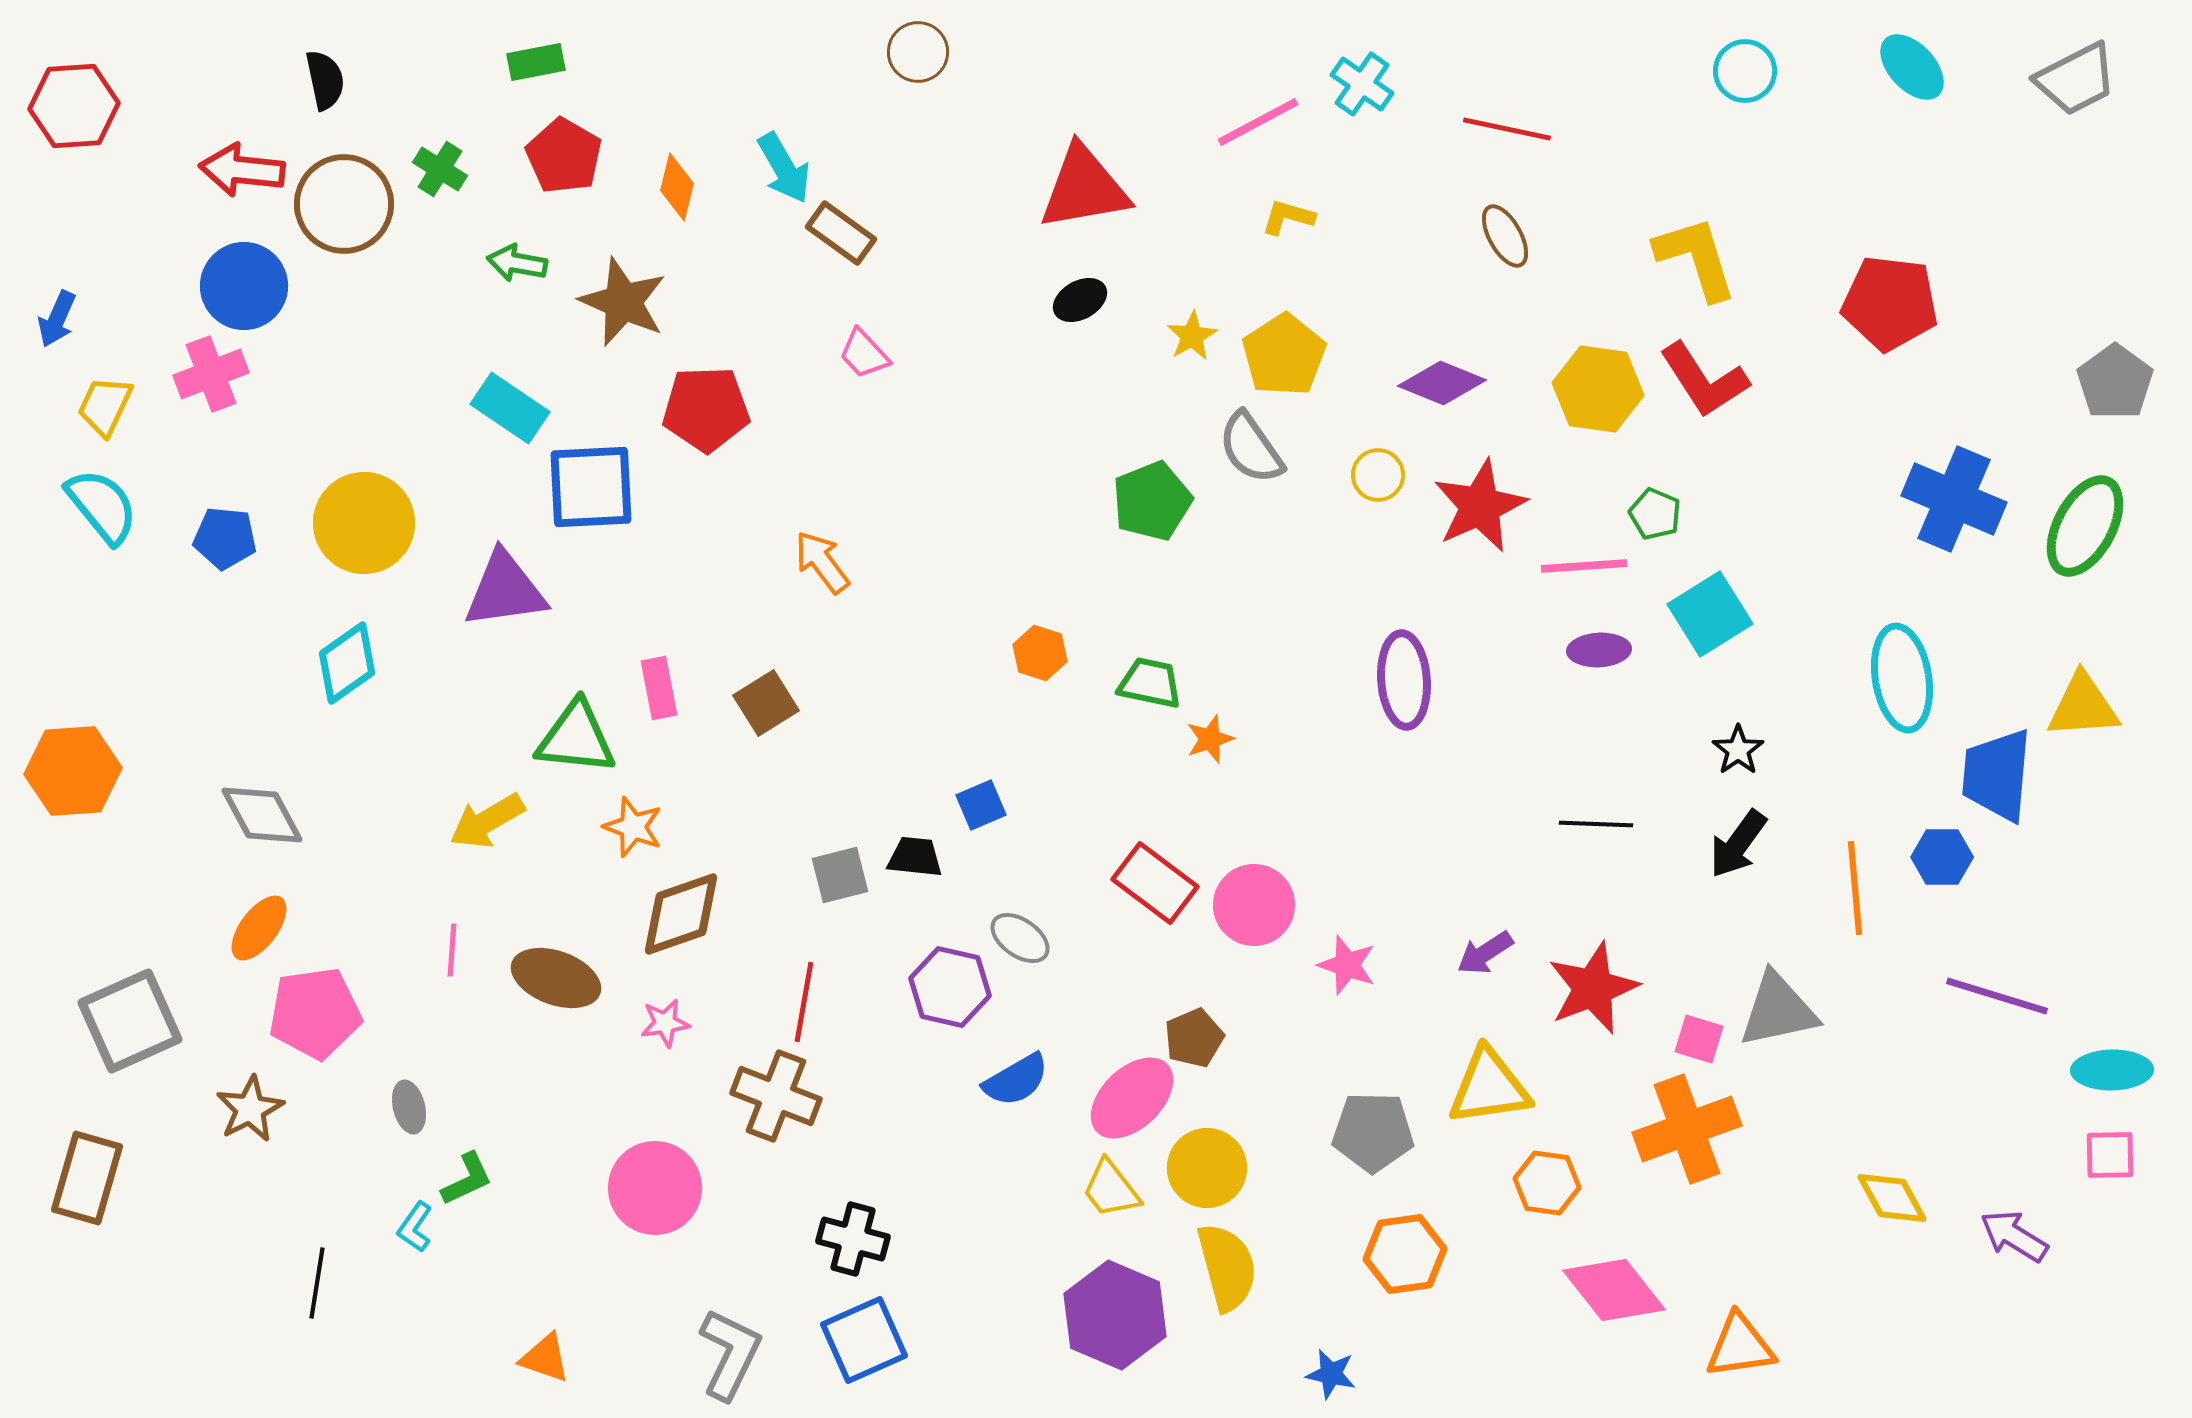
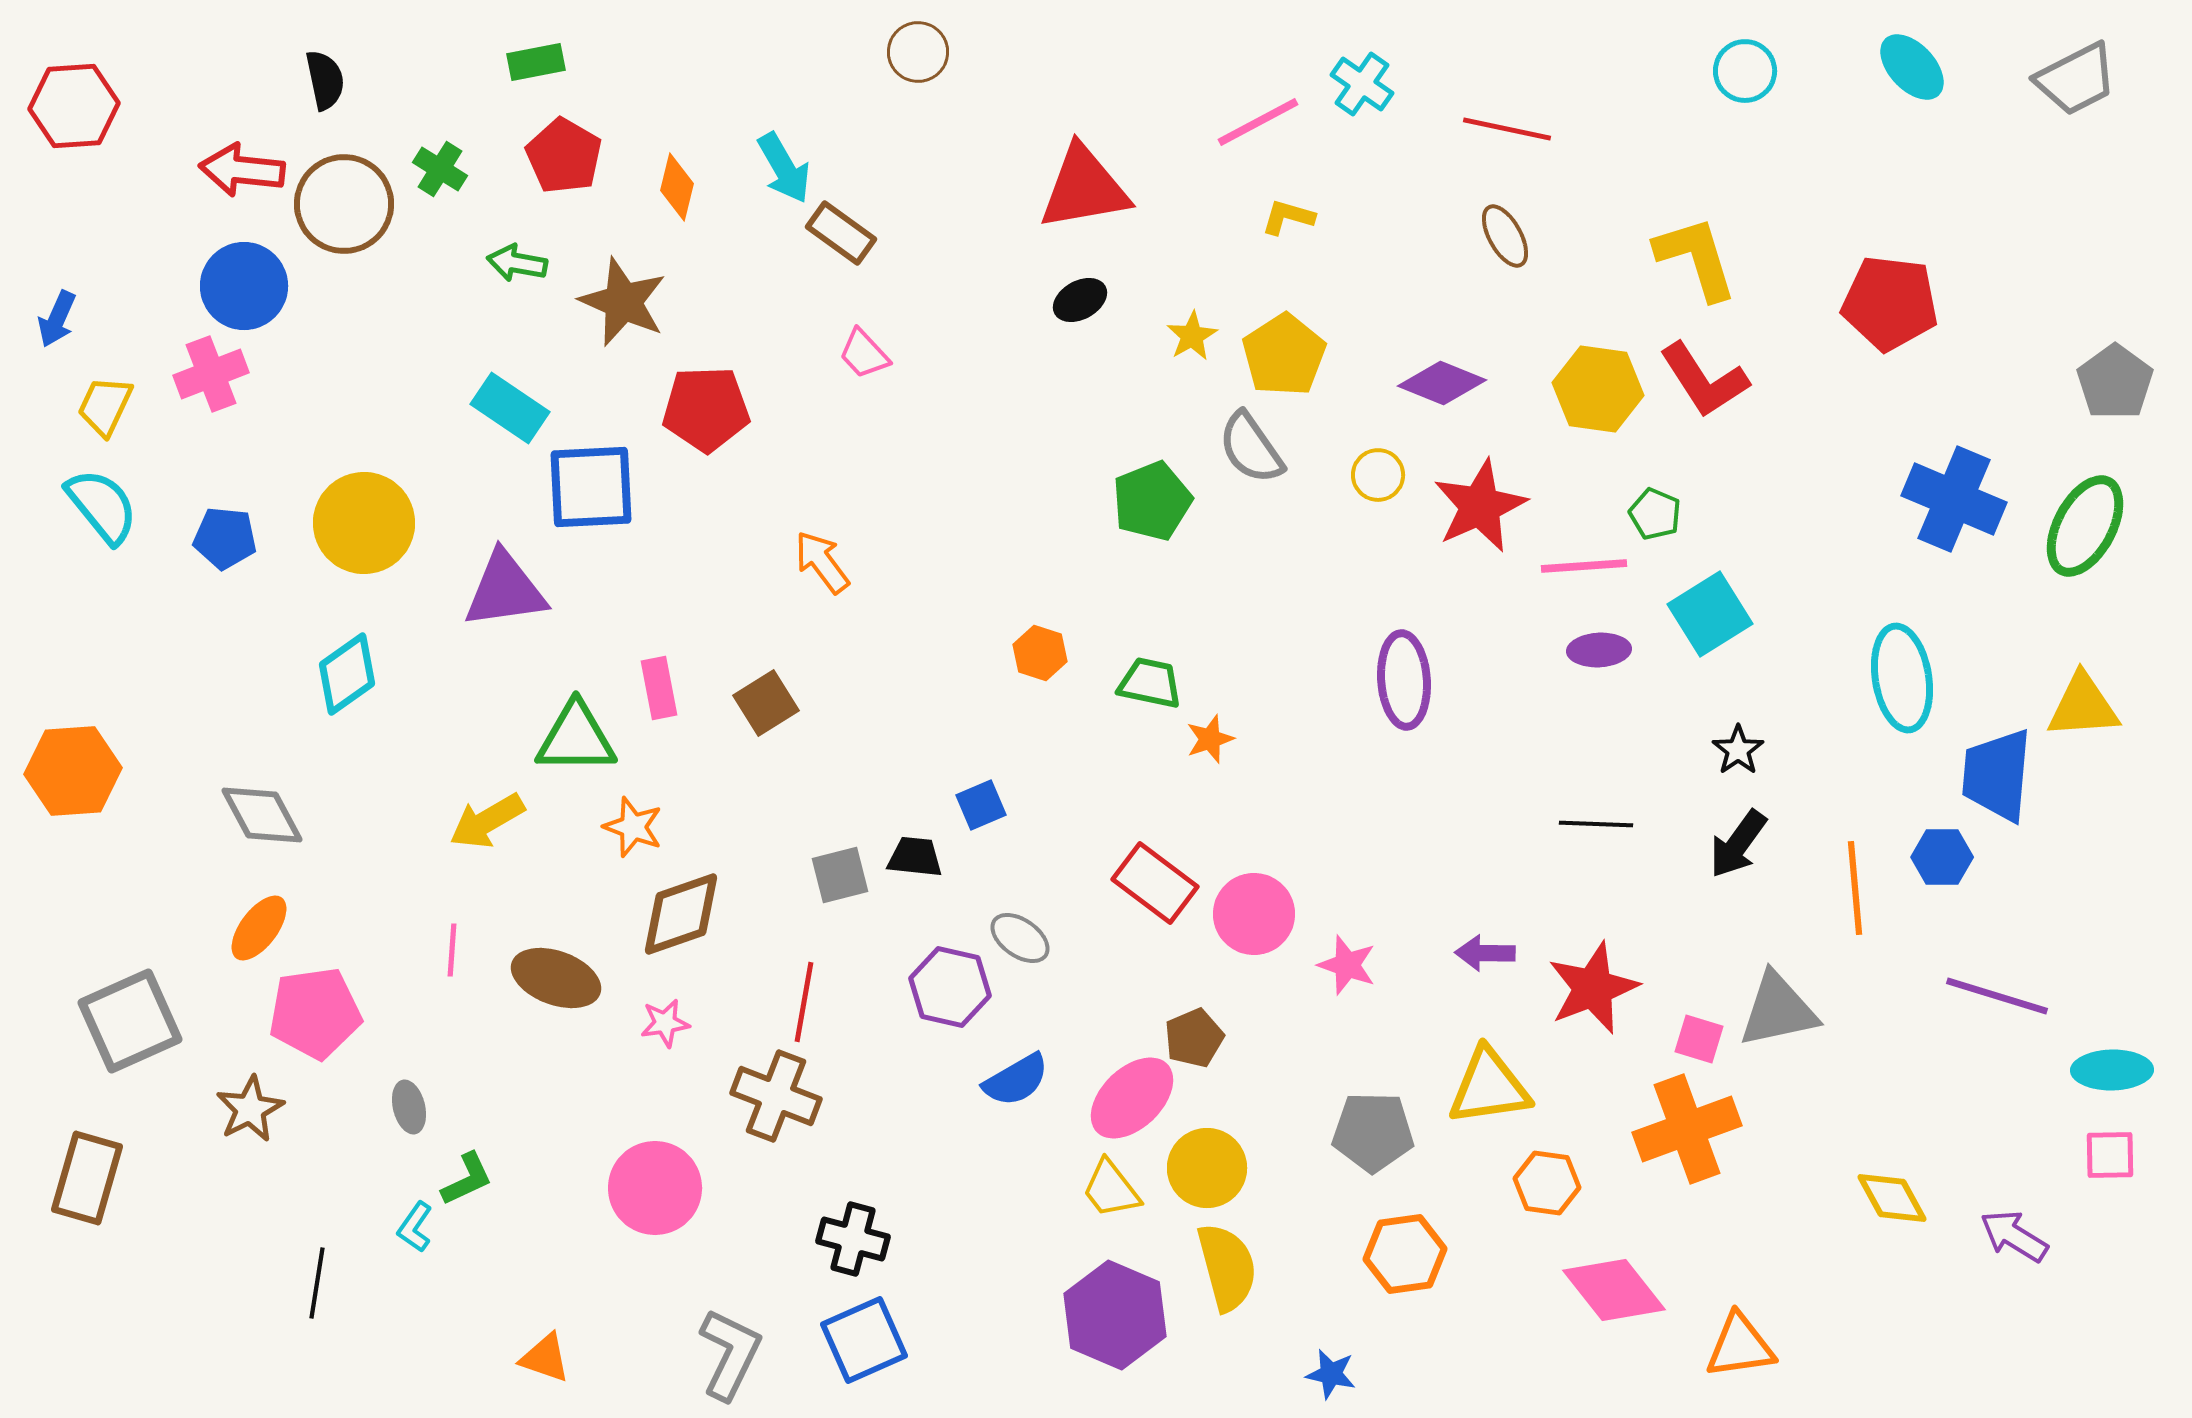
cyan diamond at (347, 663): moved 11 px down
green triangle at (576, 738): rotated 6 degrees counterclockwise
pink circle at (1254, 905): moved 9 px down
purple arrow at (1485, 953): rotated 34 degrees clockwise
